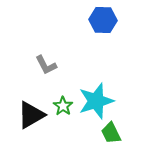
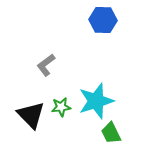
gray L-shape: rotated 80 degrees clockwise
green star: moved 2 px left, 1 px down; rotated 30 degrees clockwise
black triangle: rotated 44 degrees counterclockwise
